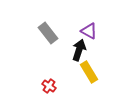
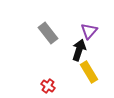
purple triangle: rotated 42 degrees clockwise
red cross: moved 1 px left
